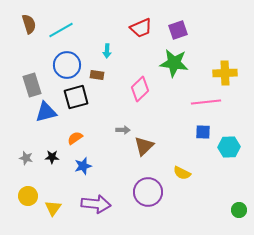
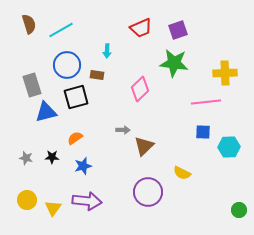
yellow circle: moved 1 px left, 4 px down
purple arrow: moved 9 px left, 3 px up
